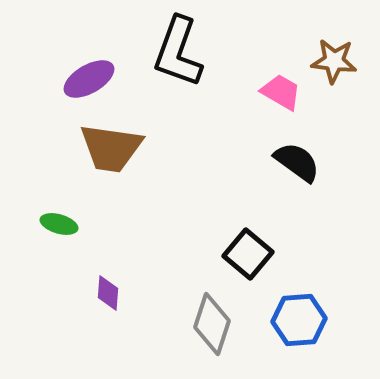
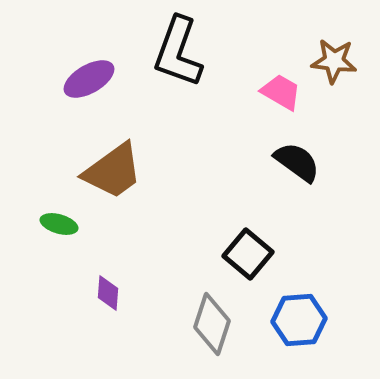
brown trapezoid: moved 2 px right, 23 px down; rotated 44 degrees counterclockwise
